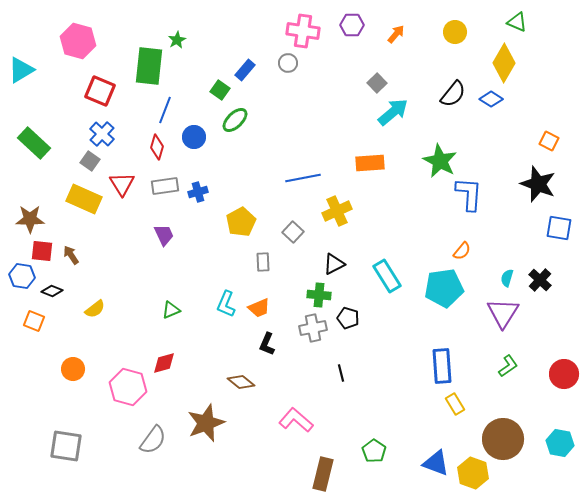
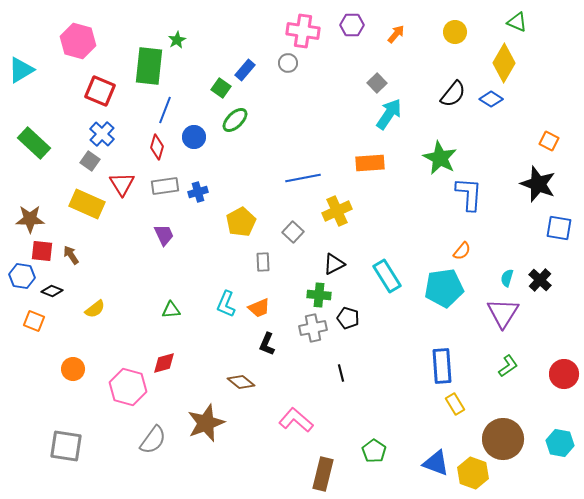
green square at (220, 90): moved 1 px right, 2 px up
cyan arrow at (393, 112): moved 4 px left, 2 px down; rotated 16 degrees counterclockwise
green star at (440, 161): moved 3 px up
yellow rectangle at (84, 199): moved 3 px right, 5 px down
green triangle at (171, 310): rotated 18 degrees clockwise
